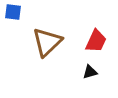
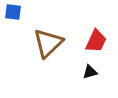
brown triangle: moved 1 px right, 1 px down
